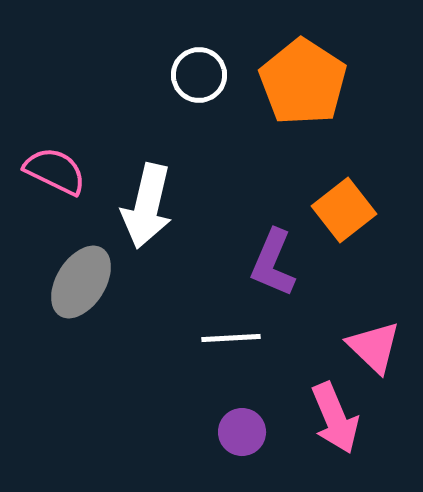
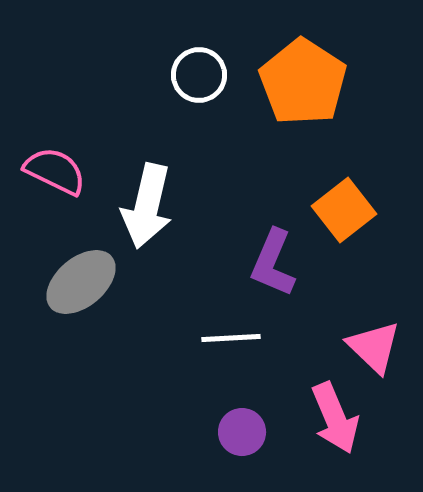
gray ellipse: rotated 18 degrees clockwise
